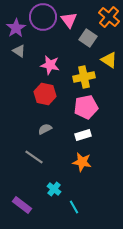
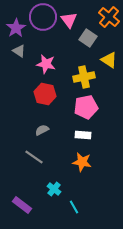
pink star: moved 4 px left, 1 px up
gray semicircle: moved 3 px left, 1 px down
white rectangle: rotated 21 degrees clockwise
